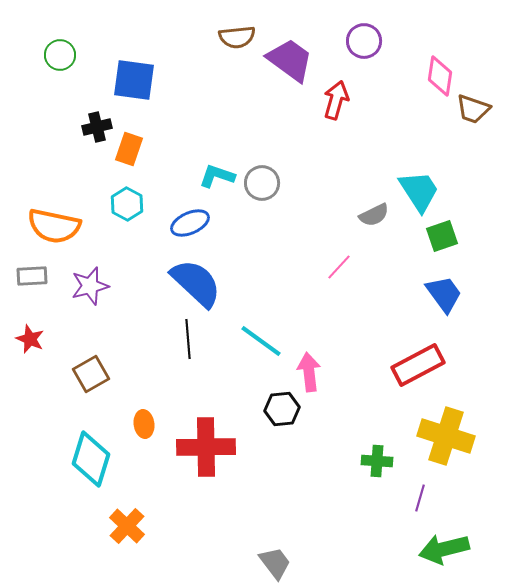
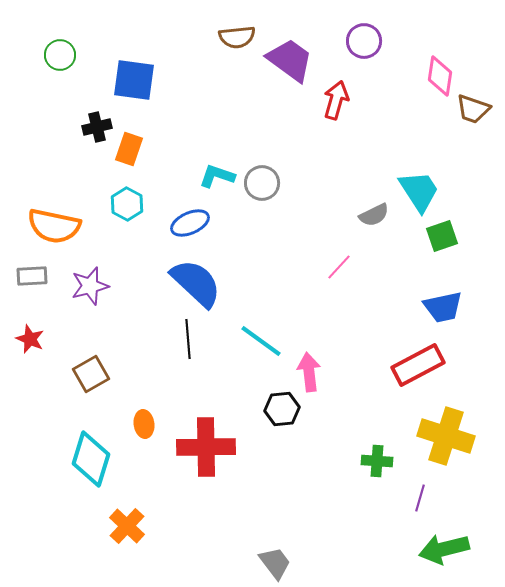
blue trapezoid: moved 1 px left, 13 px down; rotated 114 degrees clockwise
